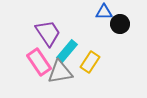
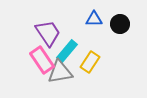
blue triangle: moved 10 px left, 7 px down
pink rectangle: moved 3 px right, 2 px up
